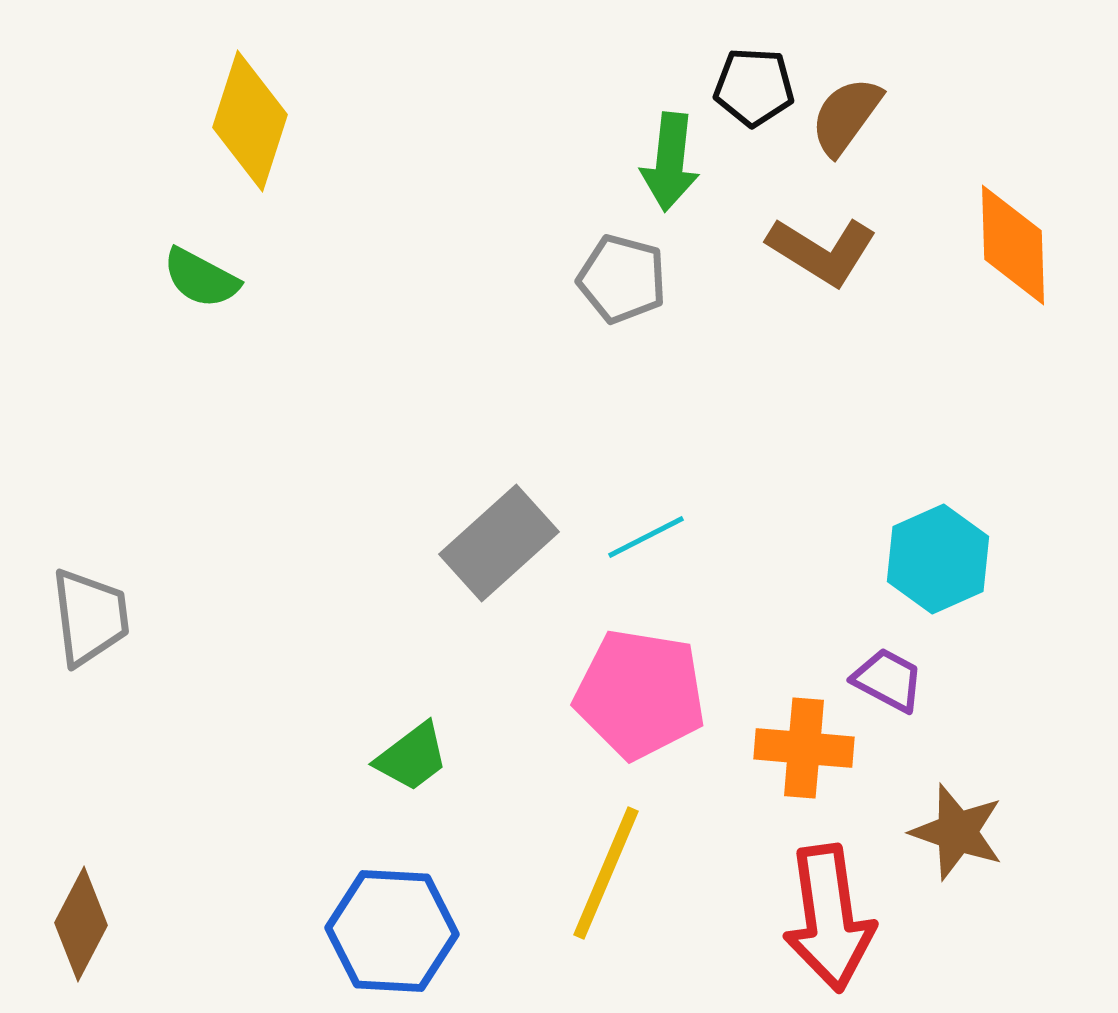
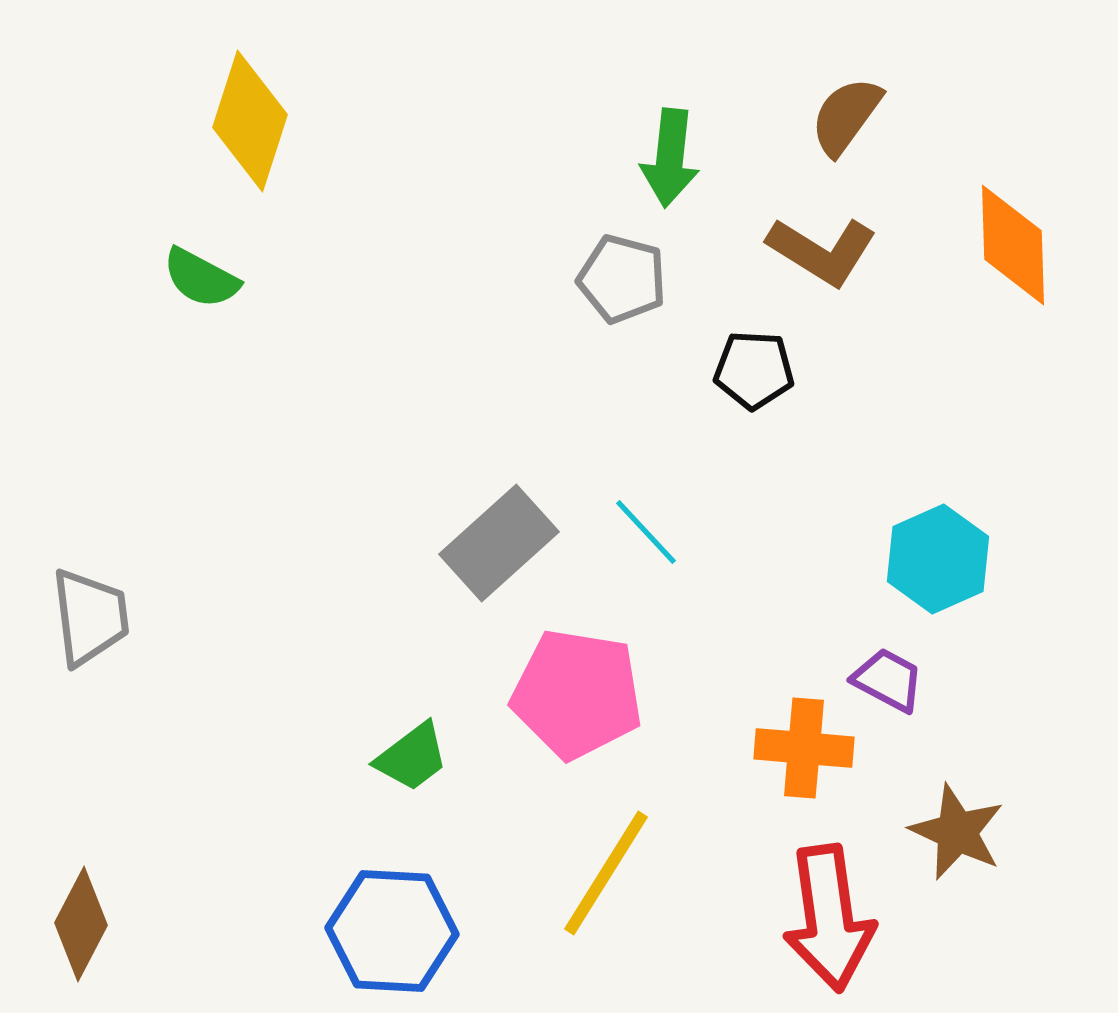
black pentagon: moved 283 px down
green arrow: moved 4 px up
cyan line: moved 5 px up; rotated 74 degrees clockwise
pink pentagon: moved 63 px left
brown star: rotated 6 degrees clockwise
yellow line: rotated 9 degrees clockwise
